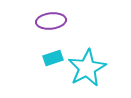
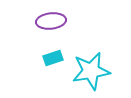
cyan star: moved 4 px right, 3 px down; rotated 18 degrees clockwise
